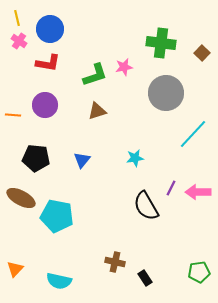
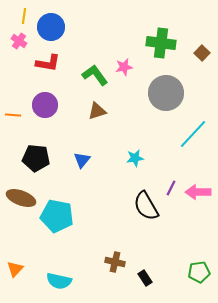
yellow line: moved 7 px right, 2 px up; rotated 21 degrees clockwise
blue circle: moved 1 px right, 2 px up
green L-shape: rotated 108 degrees counterclockwise
brown ellipse: rotated 8 degrees counterclockwise
